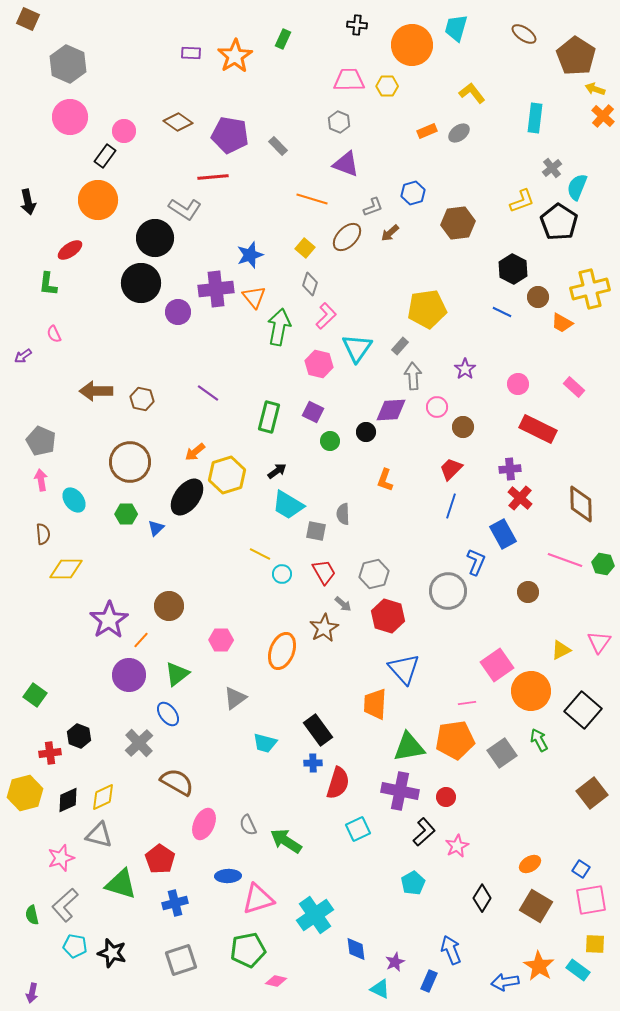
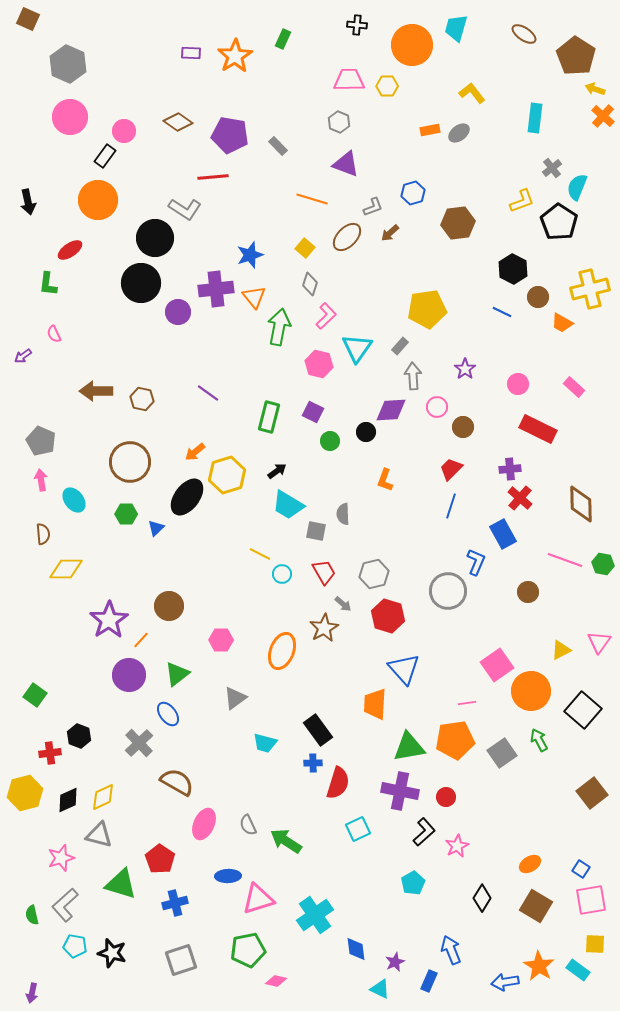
orange rectangle at (427, 131): moved 3 px right, 1 px up; rotated 12 degrees clockwise
